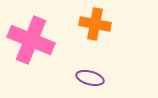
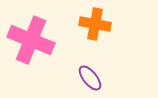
purple ellipse: rotated 36 degrees clockwise
